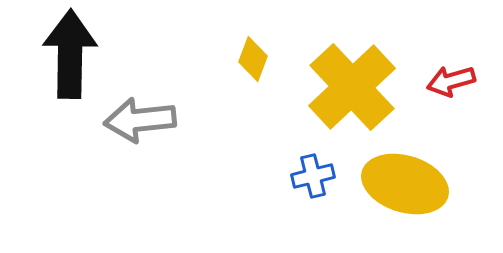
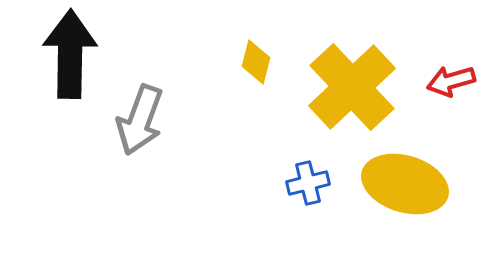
yellow diamond: moved 3 px right, 3 px down; rotated 6 degrees counterclockwise
gray arrow: rotated 64 degrees counterclockwise
blue cross: moved 5 px left, 7 px down
